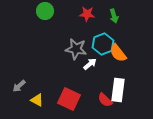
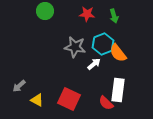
gray star: moved 1 px left, 2 px up
white arrow: moved 4 px right
red semicircle: moved 1 px right, 3 px down
